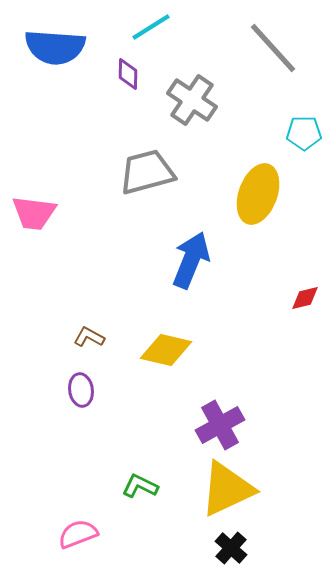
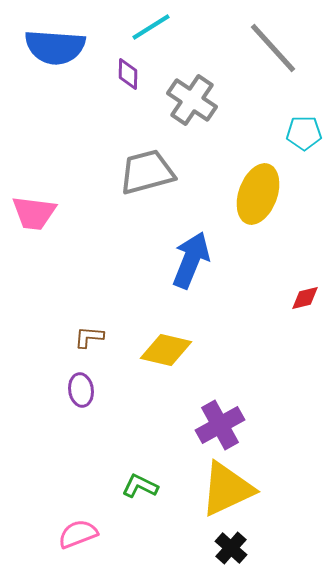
brown L-shape: rotated 24 degrees counterclockwise
